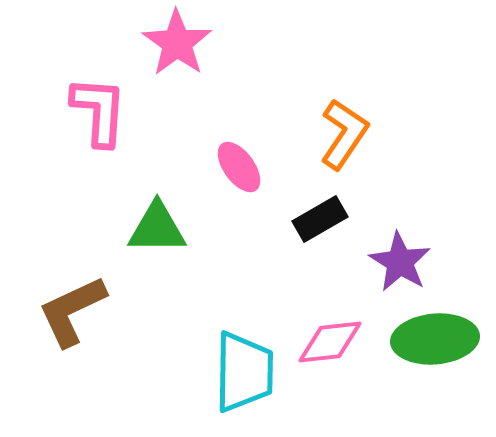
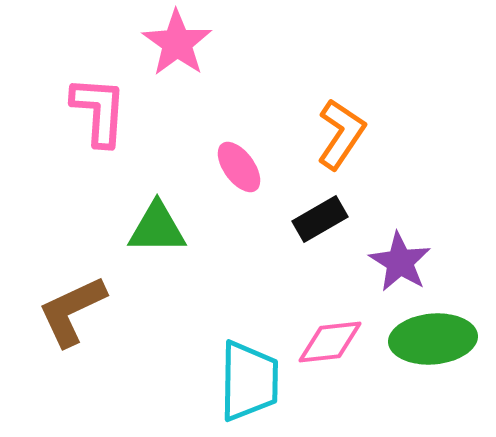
orange L-shape: moved 3 px left
green ellipse: moved 2 px left
cyan trapezoid: moved 5 px right, 9 px down
